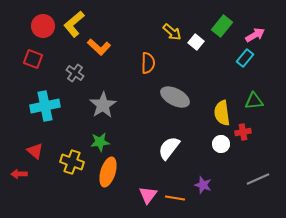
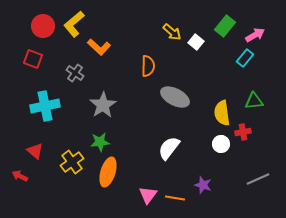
green rectangle: moved 3 px right
orange semicircle: moved 3 px down
yellow cross: rotated 35 degrees clockwise
red arrow: moved 1 px right, 2 px down; rotated 28 degrees clockwise
